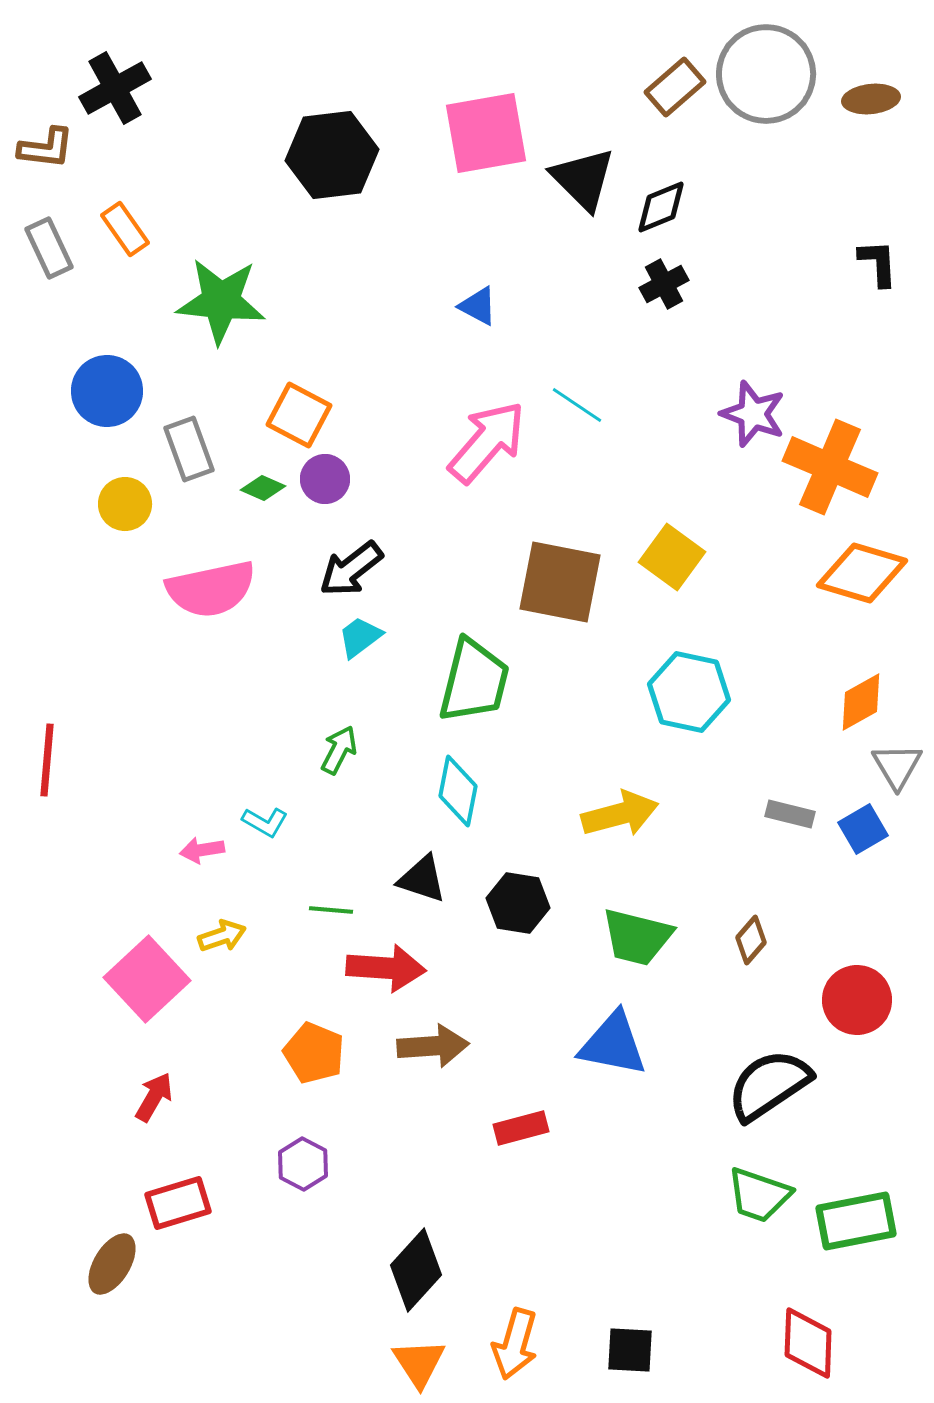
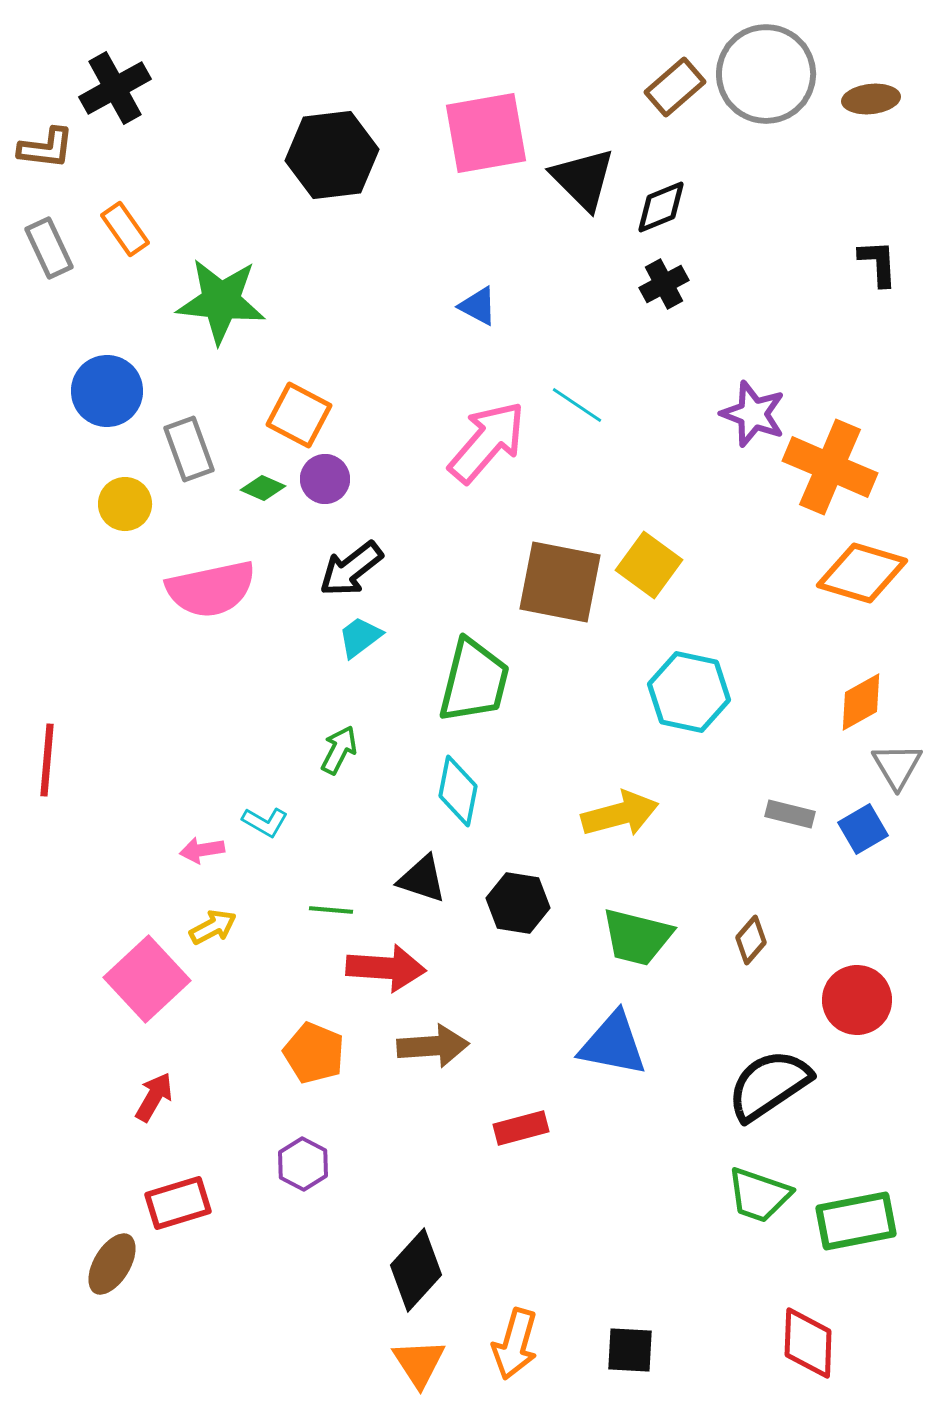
yellow square at (672, 557): moved 23 px left, 8 px down
yellow arrow at (222, 936): moved 9 px left, 9 px up; rotated 9 degrees counterclockwise
